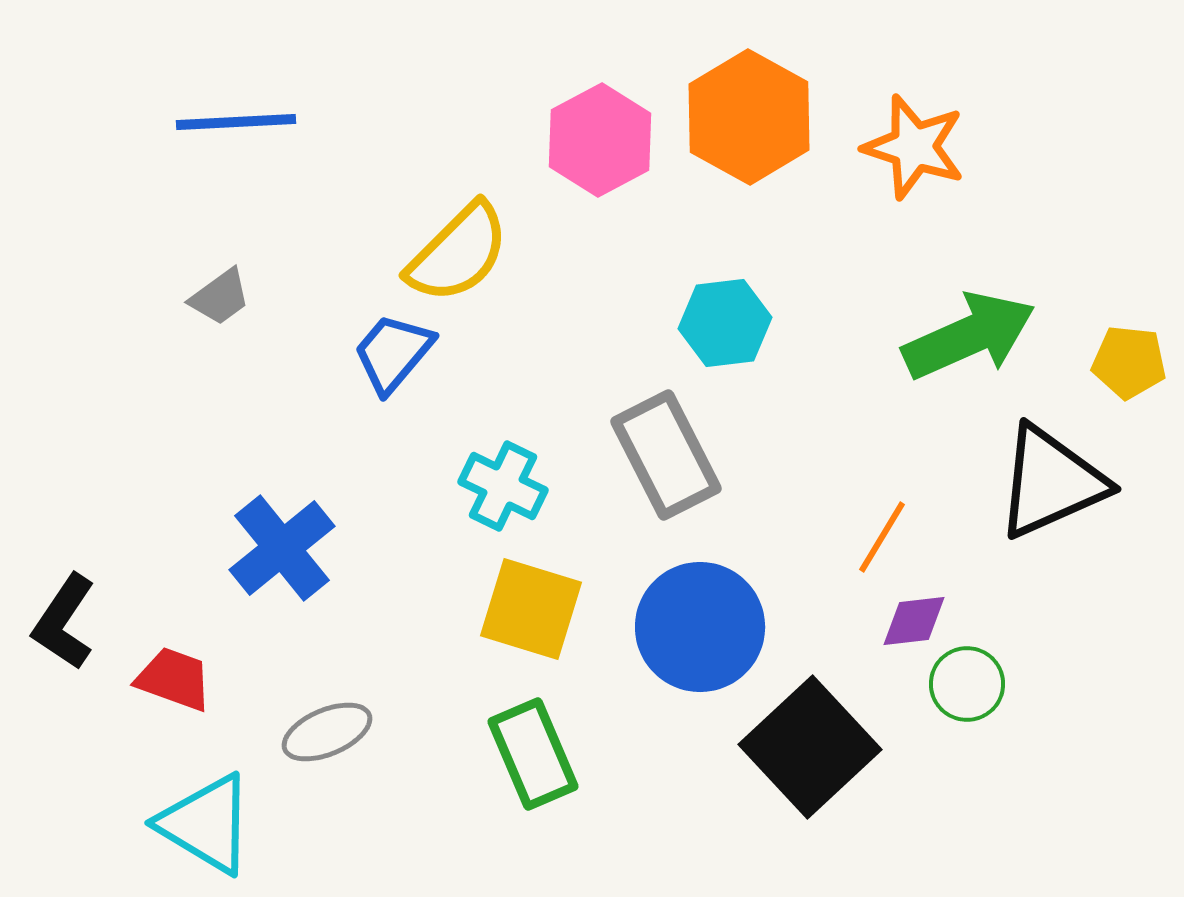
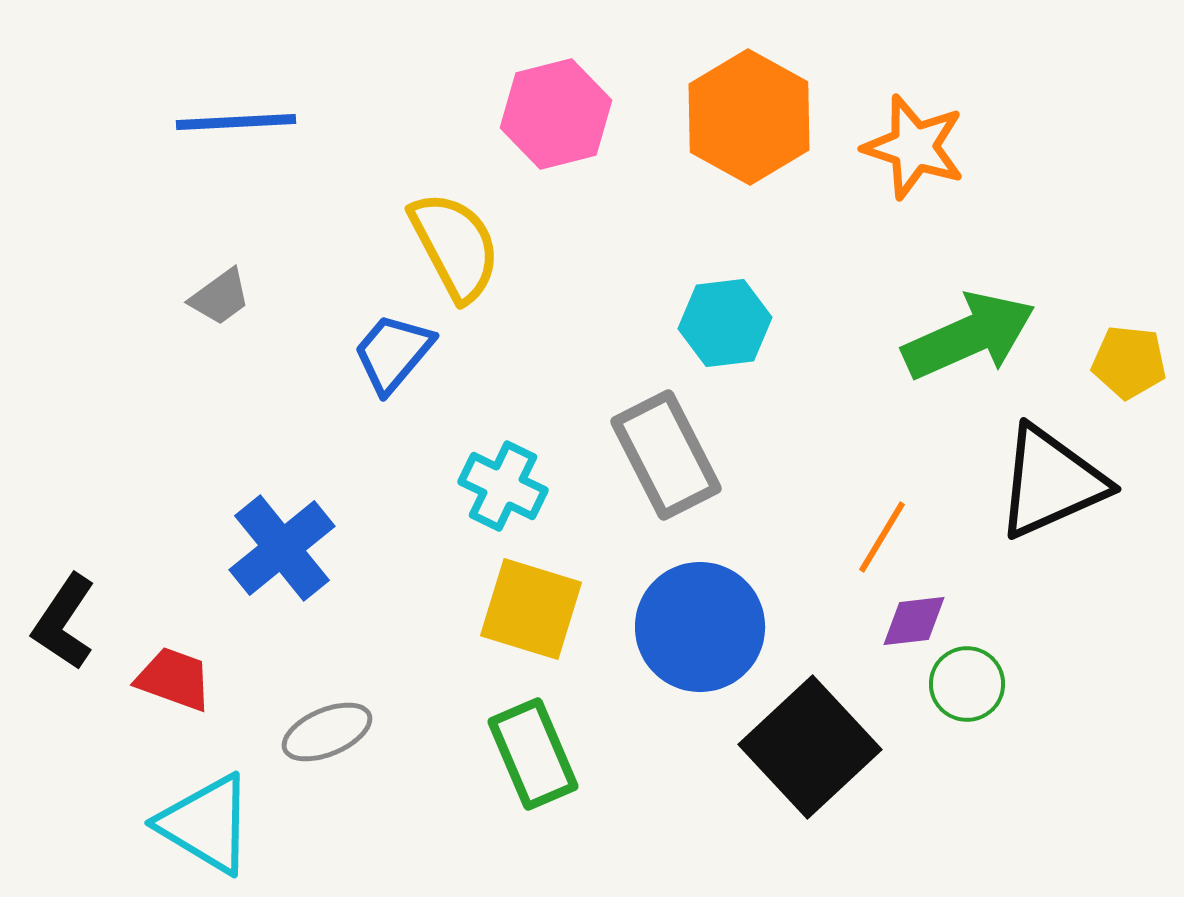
pink hexagon: moved 44 px left, 26 px up; rotated 14 degrees clockwise
yellow semicircle: moved 3 px left, 7 px up; rotated 73 degrees counterclockwise
